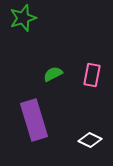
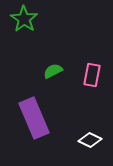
green star: moved 1 px right, 1 px down; rotated 20 degrees counterclockwise
green semicircle: moved 3 px up
purple rectangle: moved 2 px up; rotated 6 degrees counterclockwise
